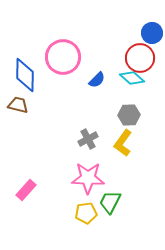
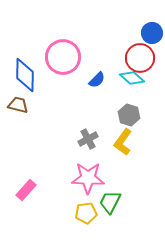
gray hexagon: rotated 20 degrees clockwise
yellow L-shape: moved 1 px up
